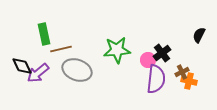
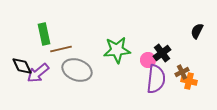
black semicircle: moved 2 px left, 4 px up
